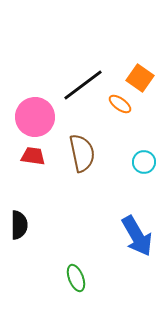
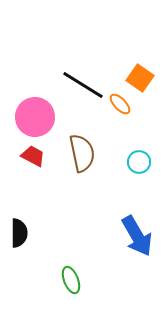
black line: rotated 69 degrees clockwise
orange ellipse: rotated 10 degrees clockwise
red trapezoid: rotated 20 degrees clockwise
cyan circle: moved 5 px left
black semicircle: moved 8 px down
green ellipse: moved 5 px left, 2 px down
